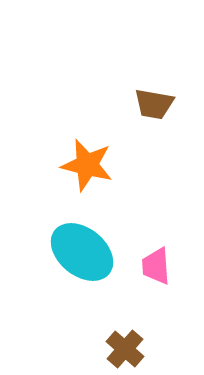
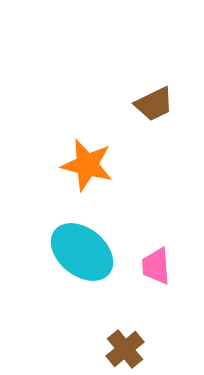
brown trapezoid: rotated 36 degrees counterclockwise
brown cross: rotated 9 degrees clockwise
